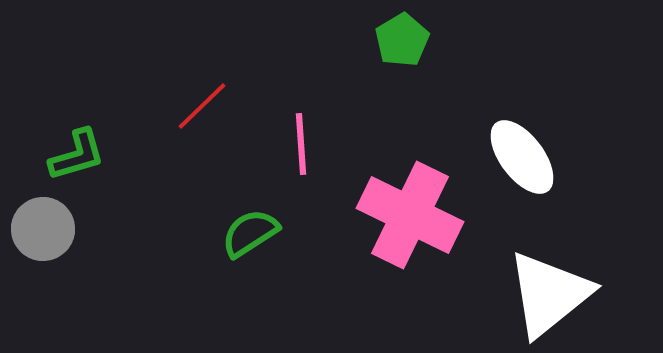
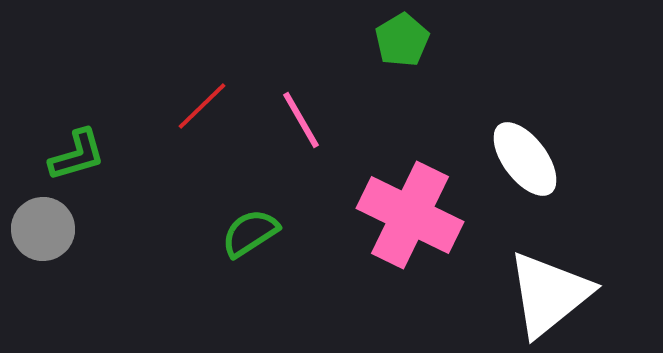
pink line: moved 24 px up; rotated 26 degrees counterclockwise
white ellipse: moved 3 px right, 2 px down
